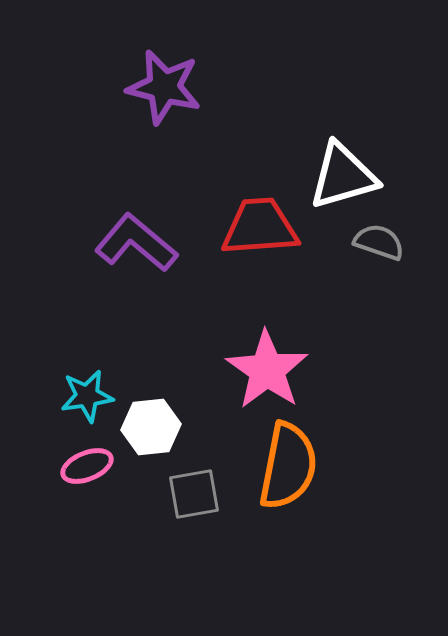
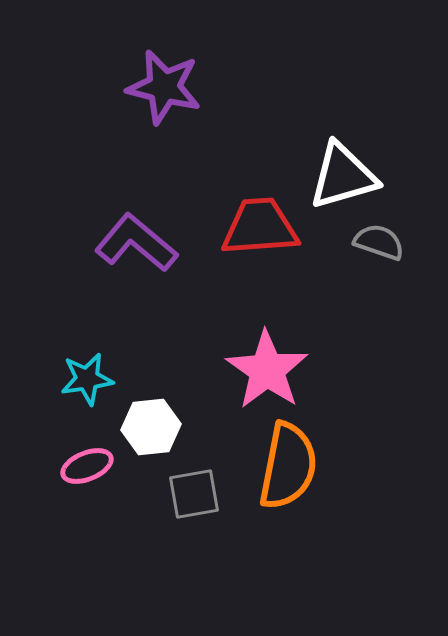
cyan star: moved 17 px up
